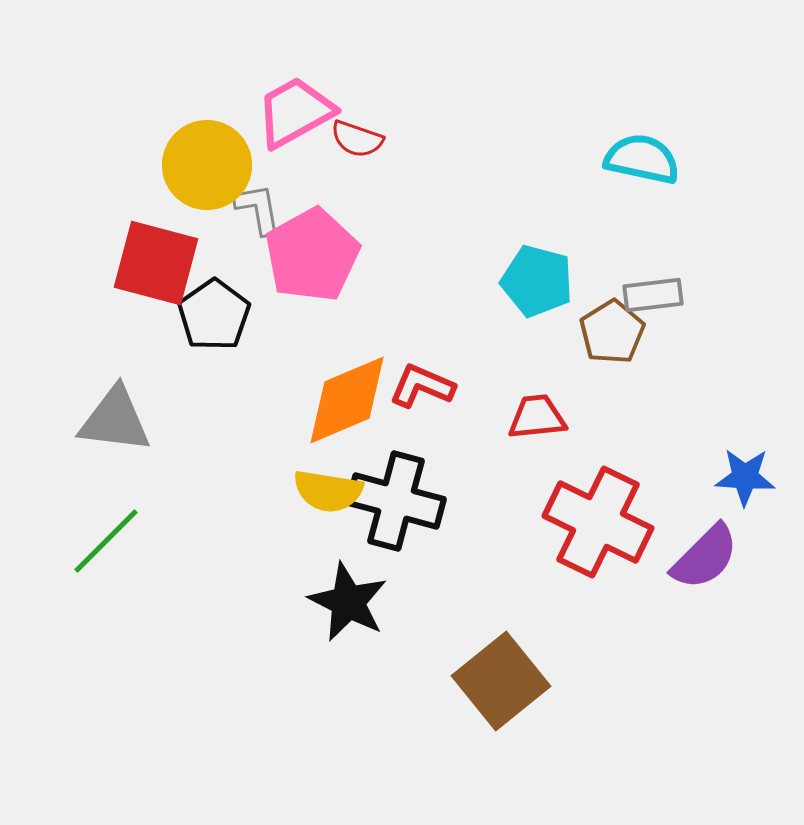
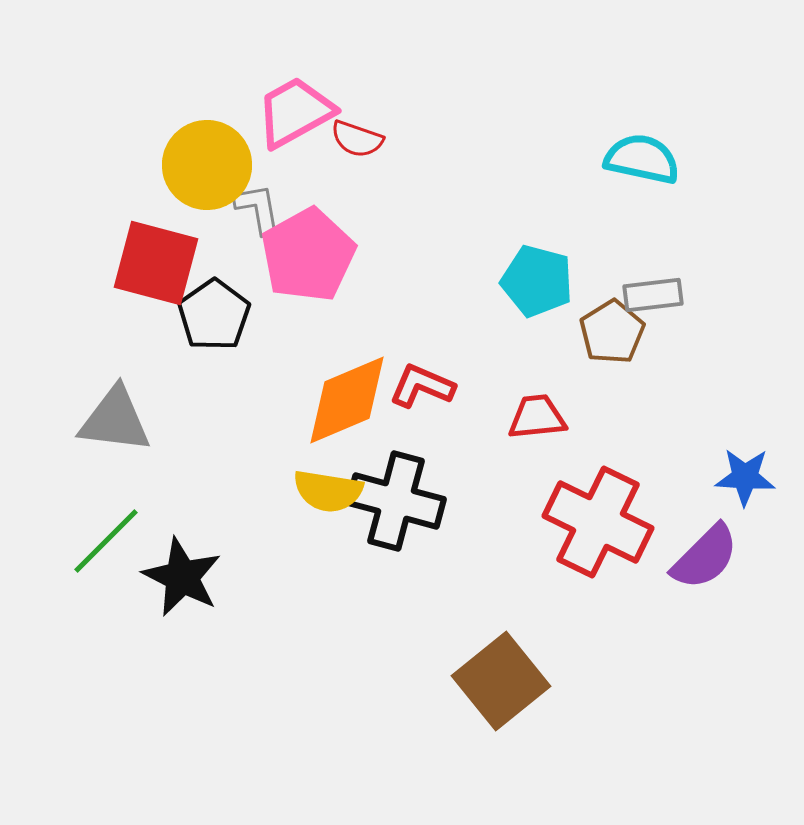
pink pentagon: moved 4 px left
black star: moved 166 px left, 25 px up
